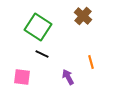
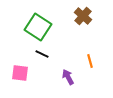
orange line: moved 1 px left, 1 px up
pink square: moved 2 px left, 4 px up
